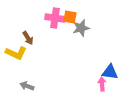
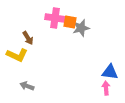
orange square: moved 5 px down
yellow L-shape: moved 1 px right, 2 px down
pink arrow: moved 4 px right, 4 px down
